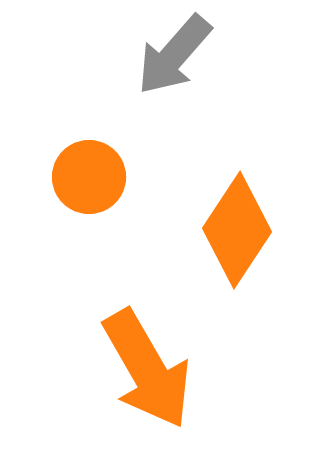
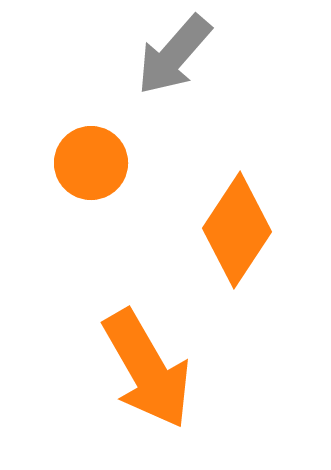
orange circle: moved 2 px right, 14 px up
